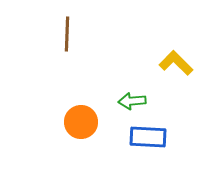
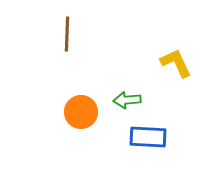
yellow L-shape: rotated 20 degrees clockwise
green arrow: moved 5 px left, 1 px up
orange circle: moved 10 px up
